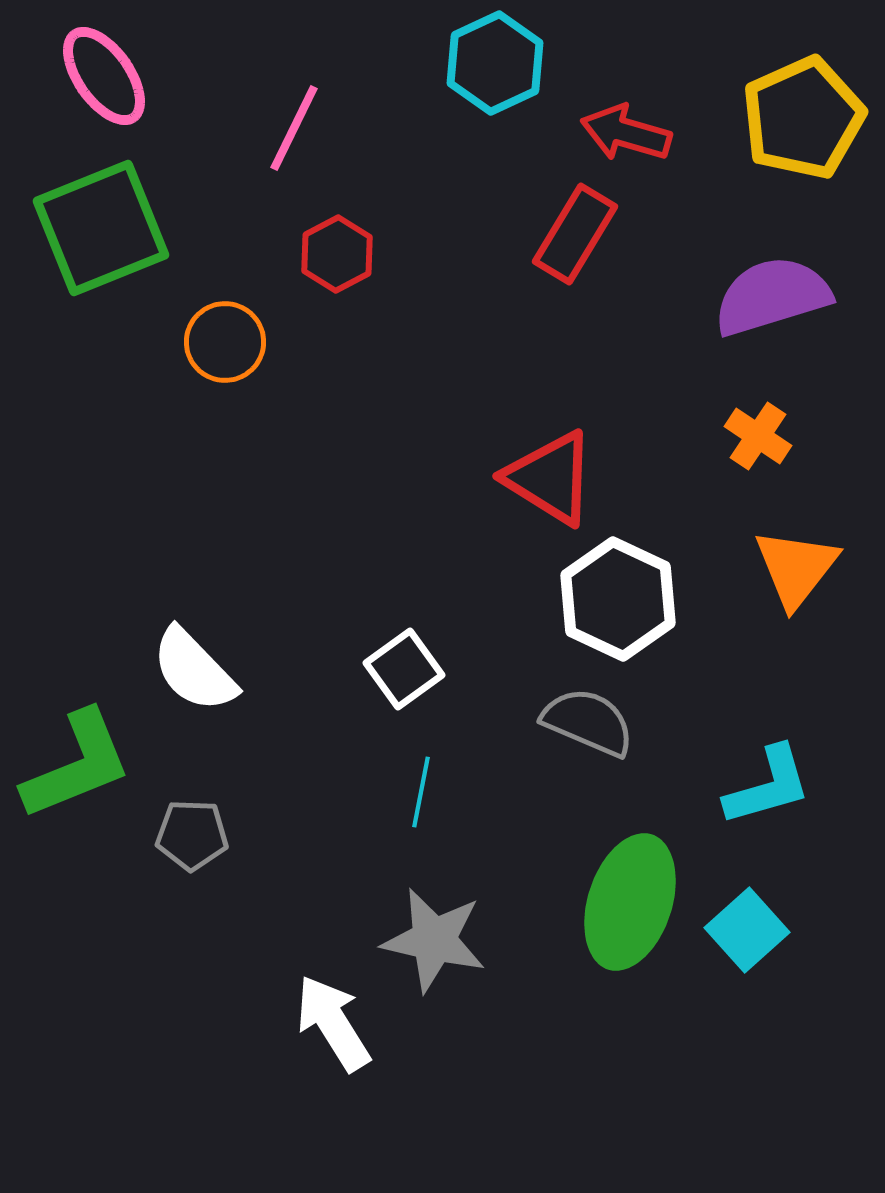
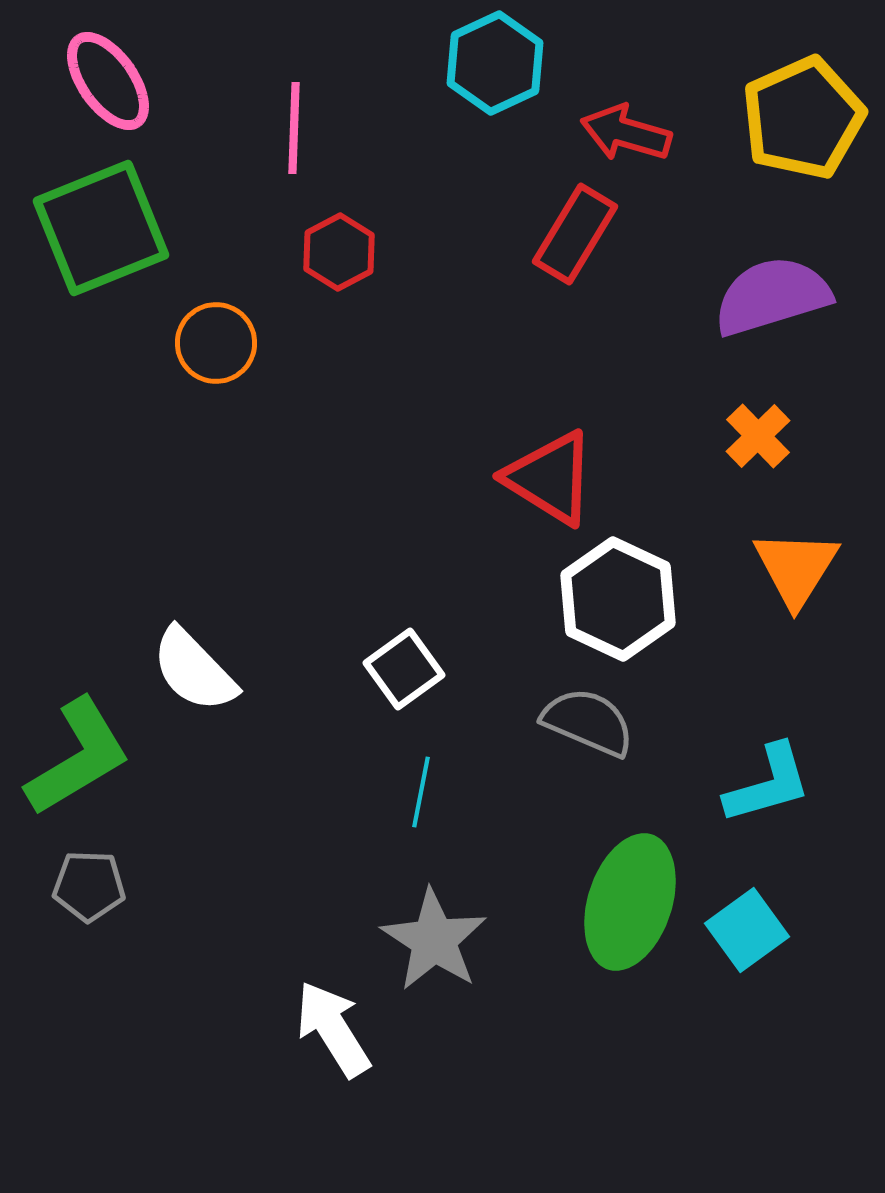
pink ellipse: moved 4 px right, 5 px down
pink line: rotated 24 degrees counterclockwise
red hexagon: moved 2 px right, 2 px up
orange circle: moved 9 px left, 1 px down
orange cross: rotated 12 degrees clockwise
orange triangle: rotated 6 degrees counterclockwise
green L-shape: moved 1 px right, 8 px up; rotated 9 degrees counterclockwise
cyan L-shape: moved 2 px up
gray pentagon: moved 103 px left, 51 px down
cyan square: rotated 6 degrees clockwise
gray star: rotated 20 degrees clockwise
white arrow: moved 6 px down
